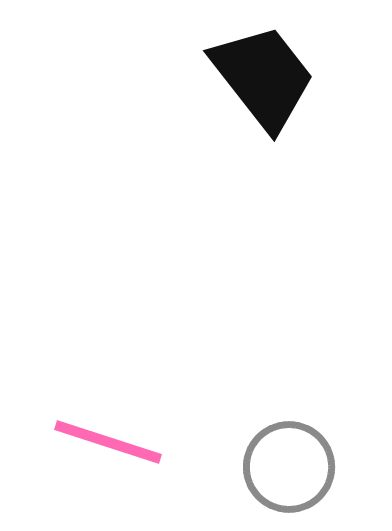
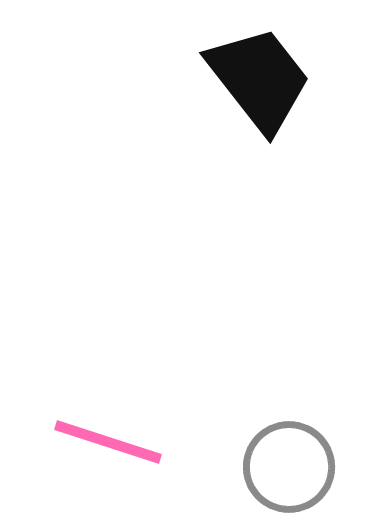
black trapezoid: moved 4 px left, 2 px down
